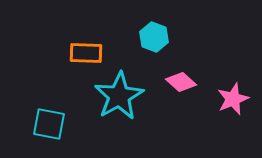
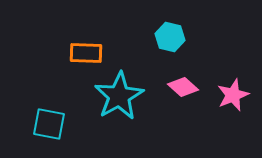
cyan hexagon: moved 16 px right; rotated 8 degrees counterclockwise
pink diamond: moved 2 px right, 5 px down
pink star: moved 4 px up
